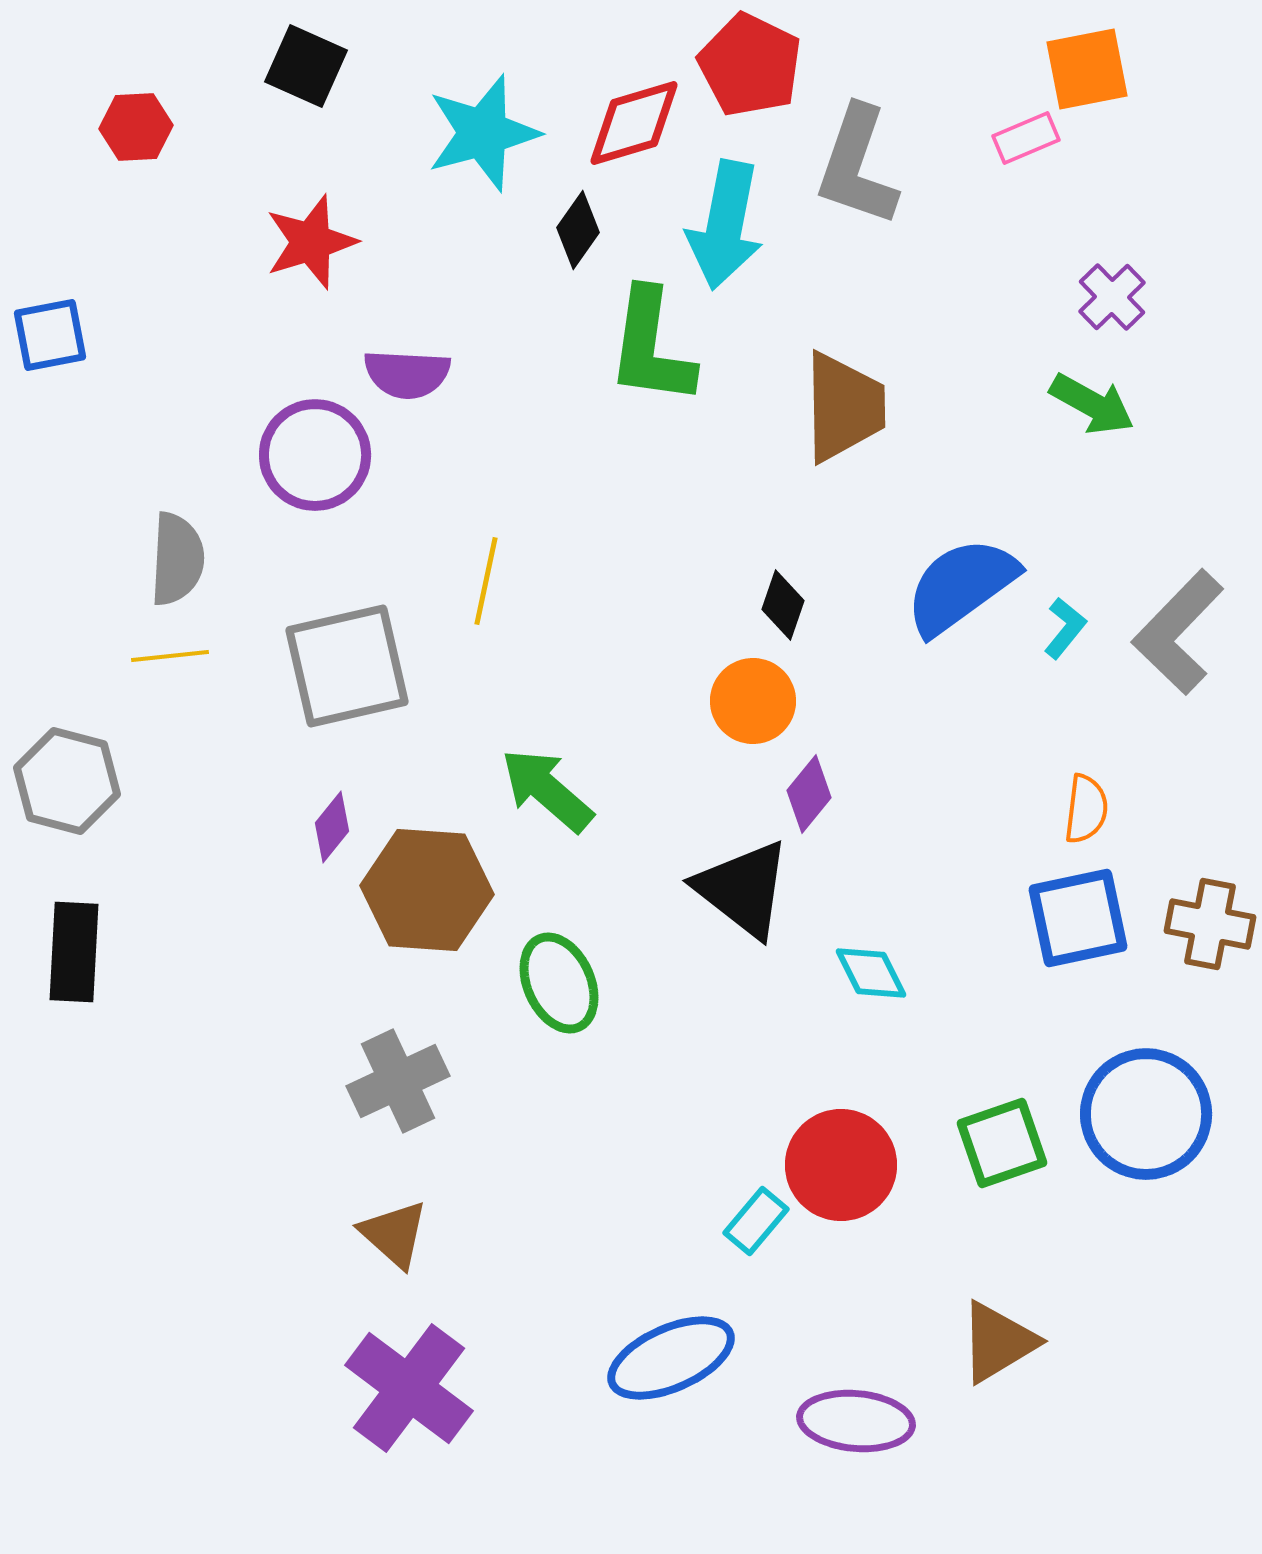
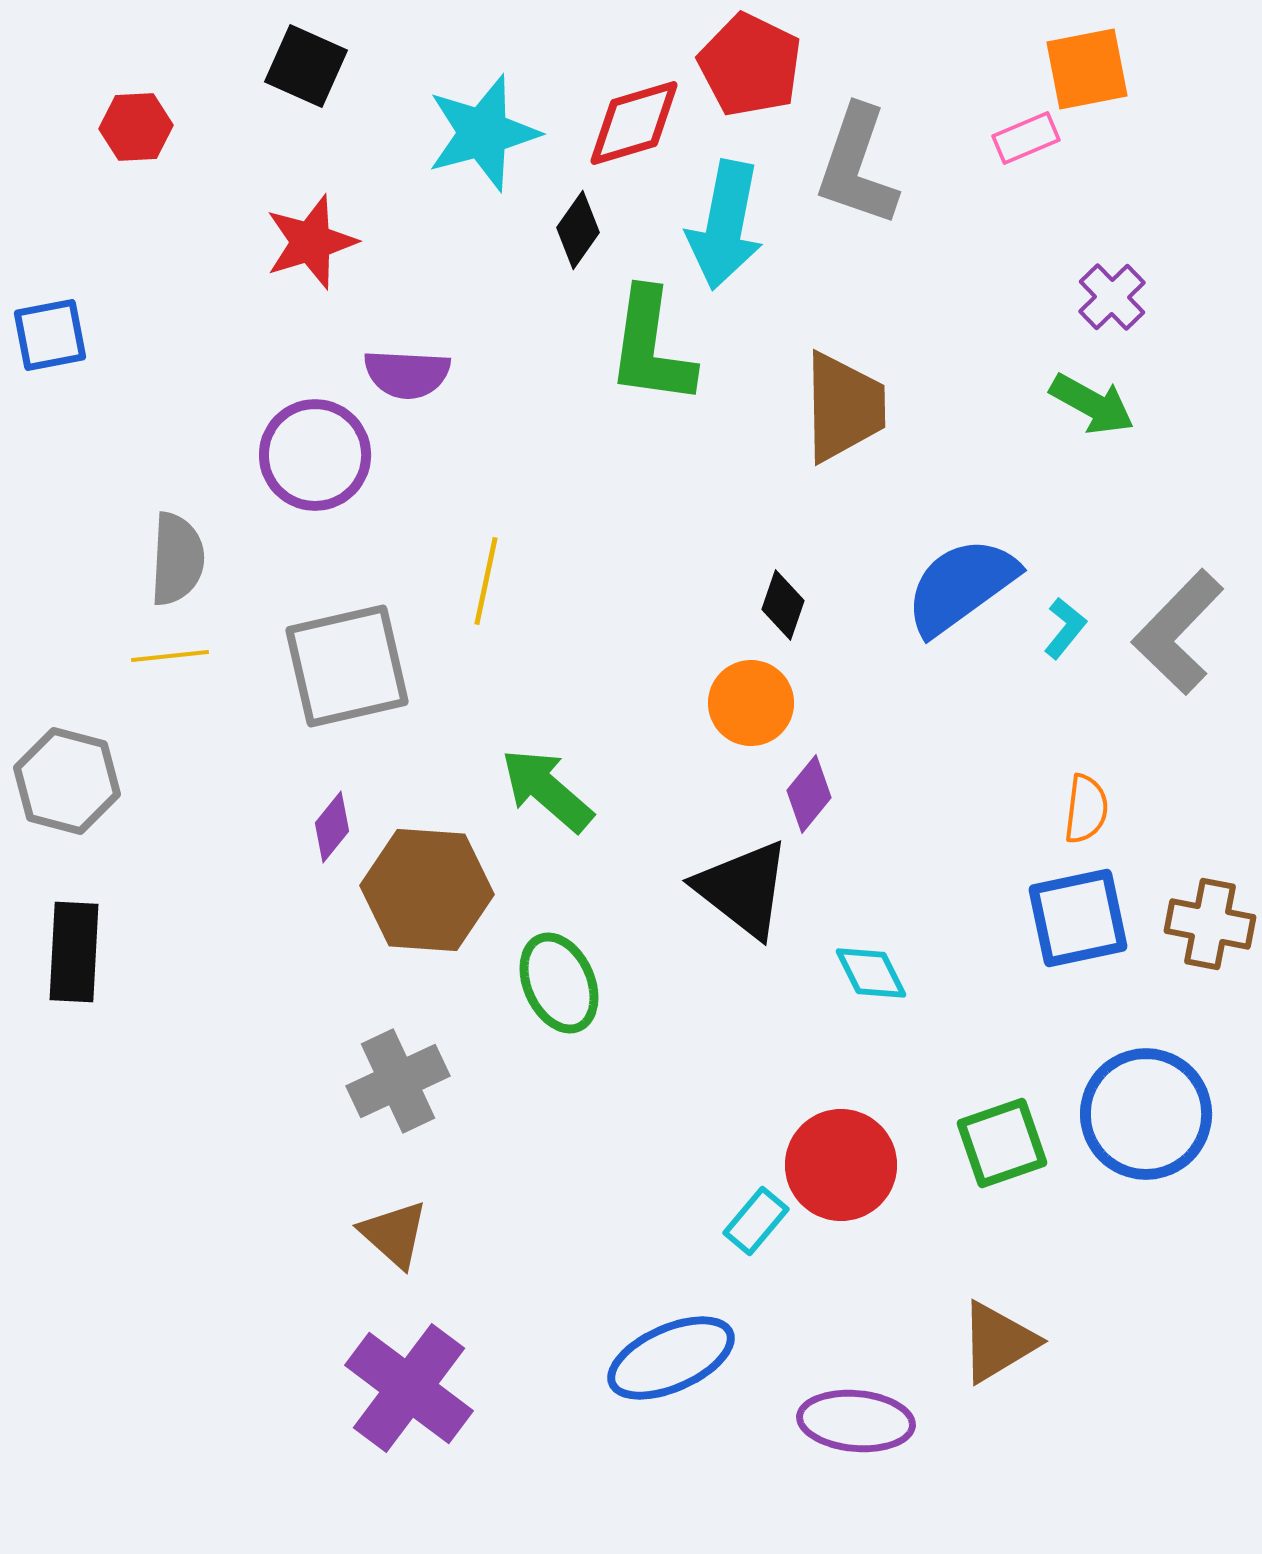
orange circle at (753, 701): moved 2 px left, 2 px down
